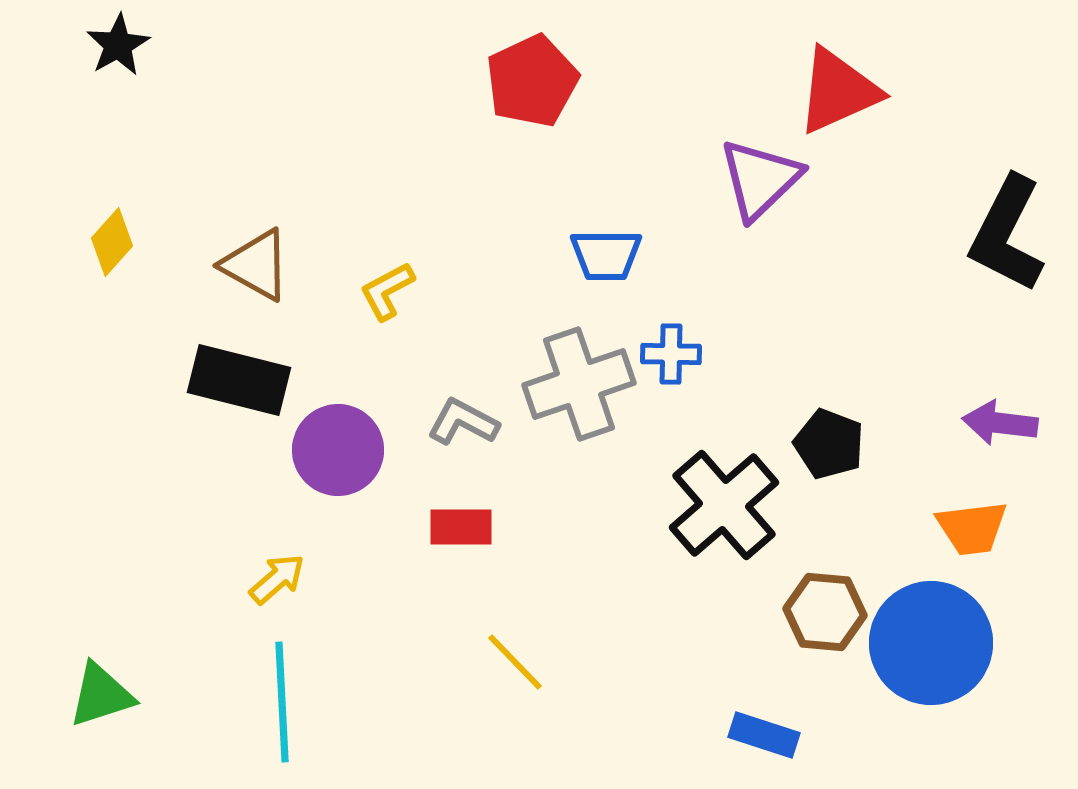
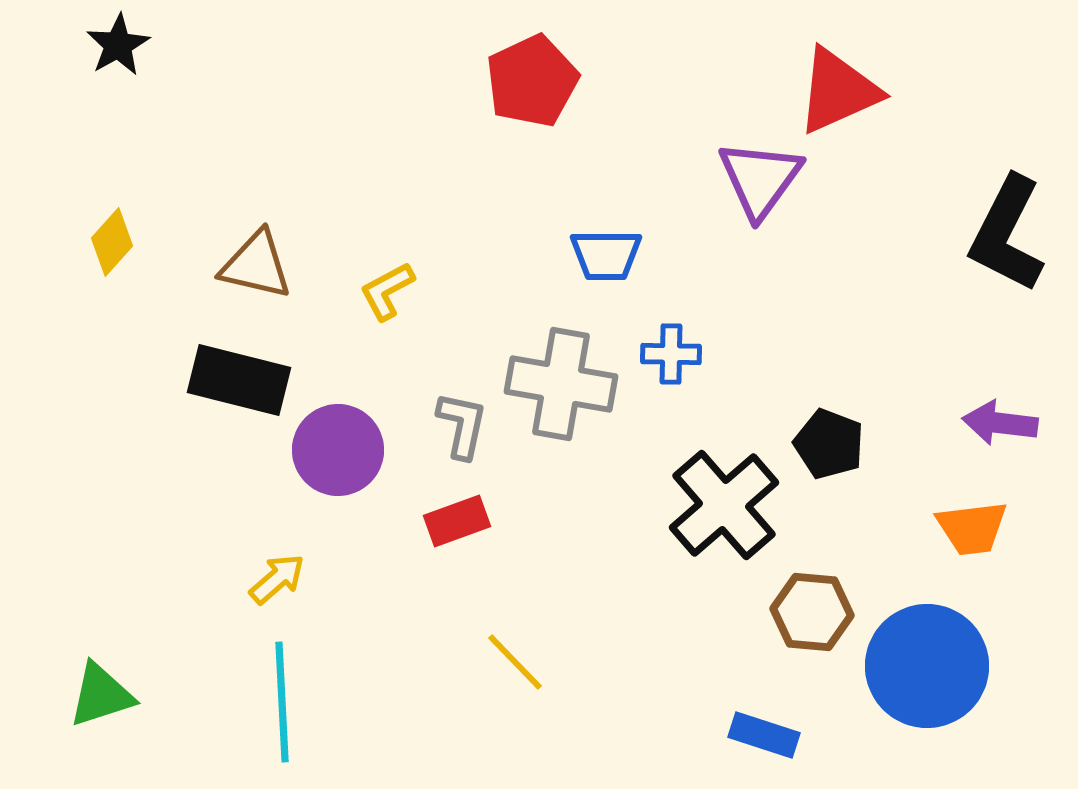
purple triangle: rotated 10 degrees counterclockwise
brown triangle: rotated 16 degrees counterclockwise
gray cross: moved 18 px left; rotated 29 degrees clockwise
gray L-shape: moved 1 px left, 3 px down; rotated 74 degrees clockwise
red rectangle: moved 4 px left, 6 px up; rotated 20 degrees counterclockwise
brown hexagon: moved 13 px left
blue circle: moved 4 px left, 23 px down
